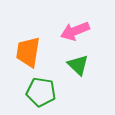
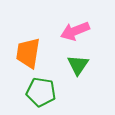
orange trapezoid: moved 1 px down
green triangle: rotated 20 degrees clockwise
